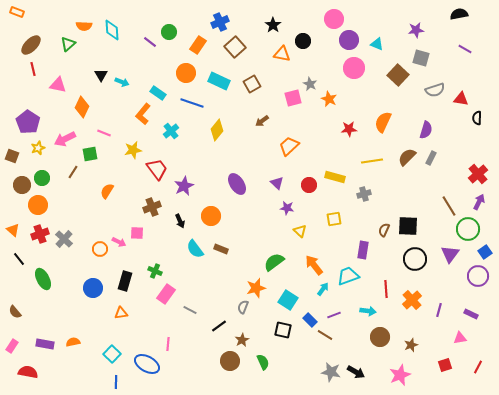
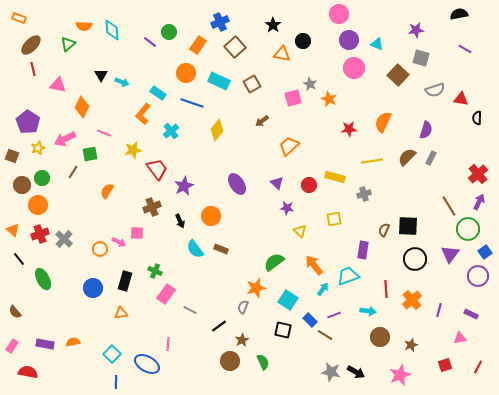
orange rectangle at (17, 12): moved 2 px right, 6 px down
pink circle at (334, 19): moved 5 px right, 5 px up
